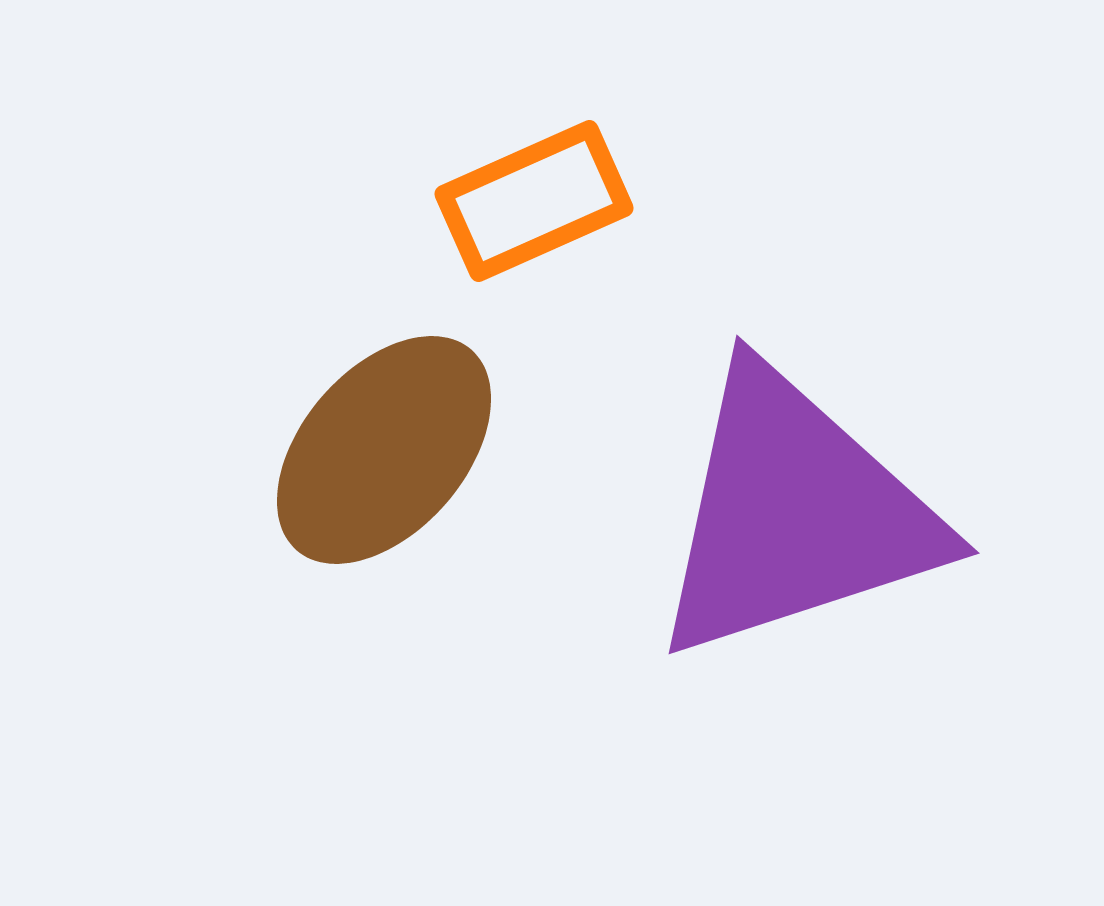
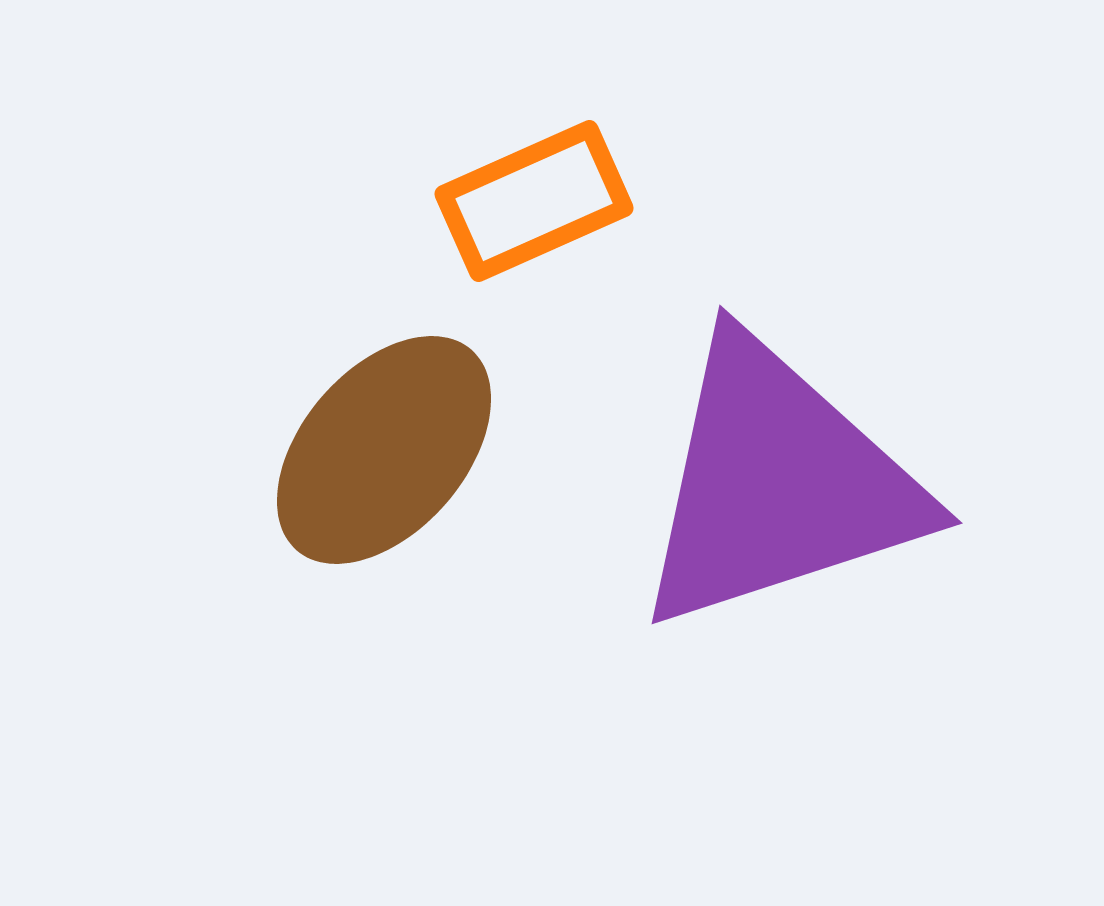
purple triangle: moved 17 px left, 30 px up
